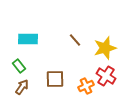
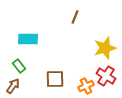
brown line: moved 23 px up; rotated 64 degrees clockwise
brown arrow: moved 9 px left, 1 px up
